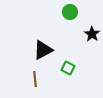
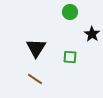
black triangle: moved 7 px left, 2 px up; rotated 30 degrees counterclockwise
green square: moved 2 px right, 11 px up; rotated 24 degrees counterclockwise
brown line: rotated 49 degrees counterclockwise
